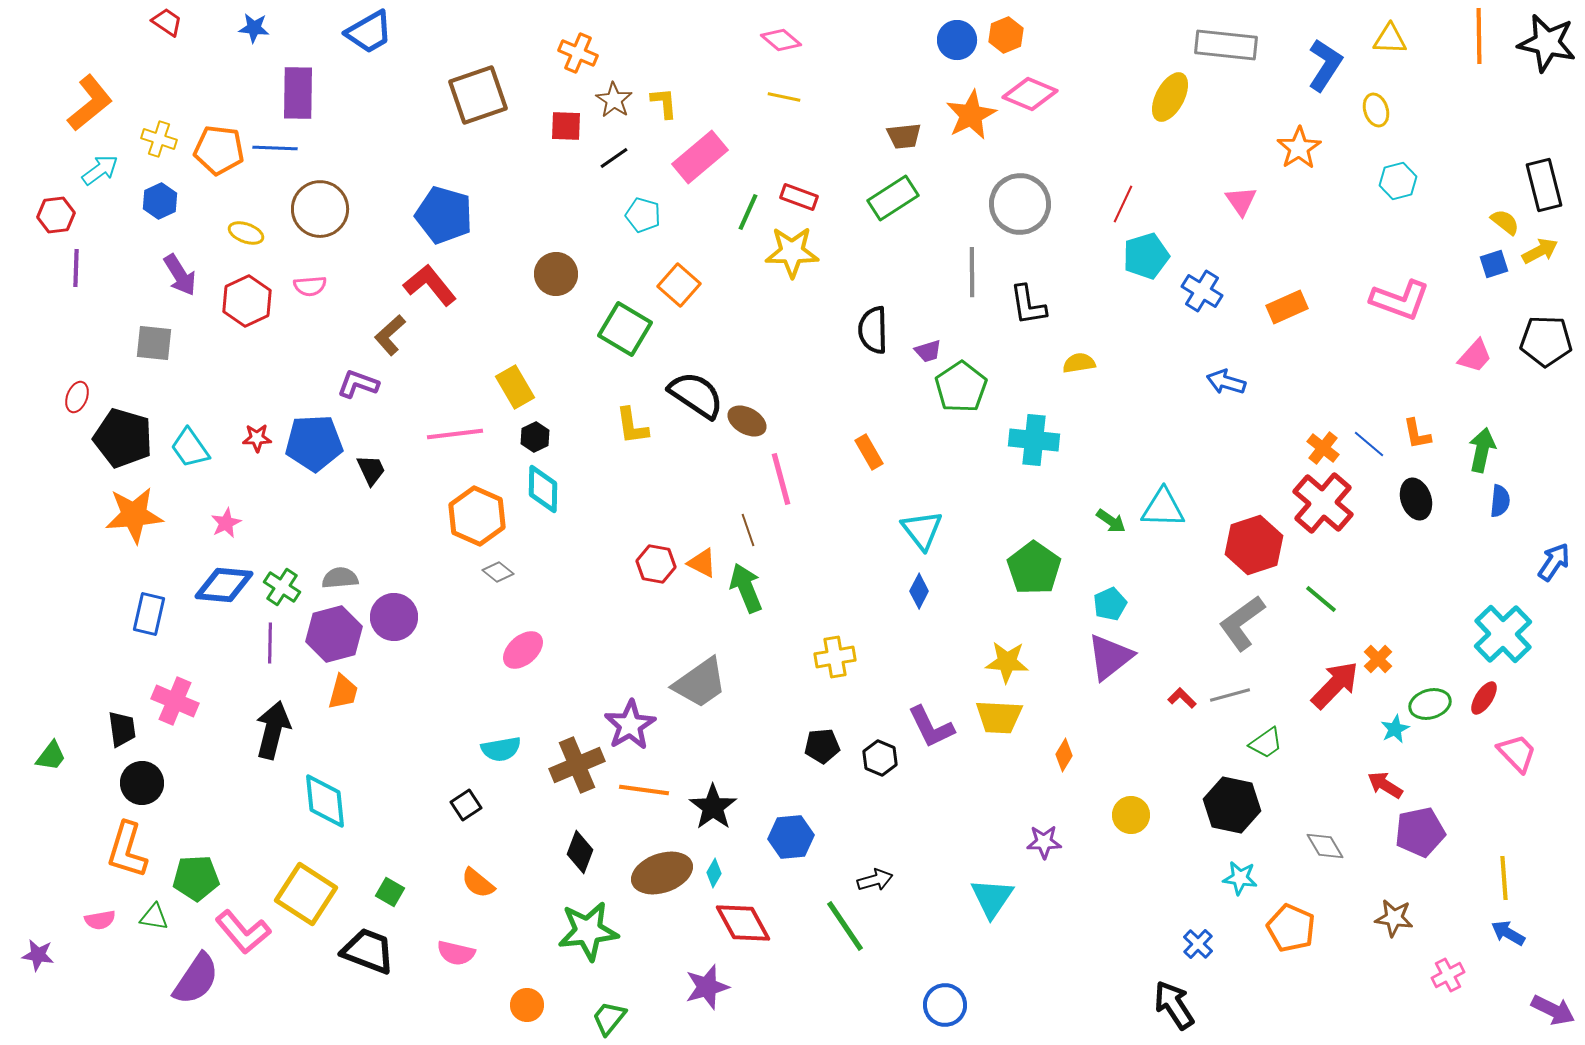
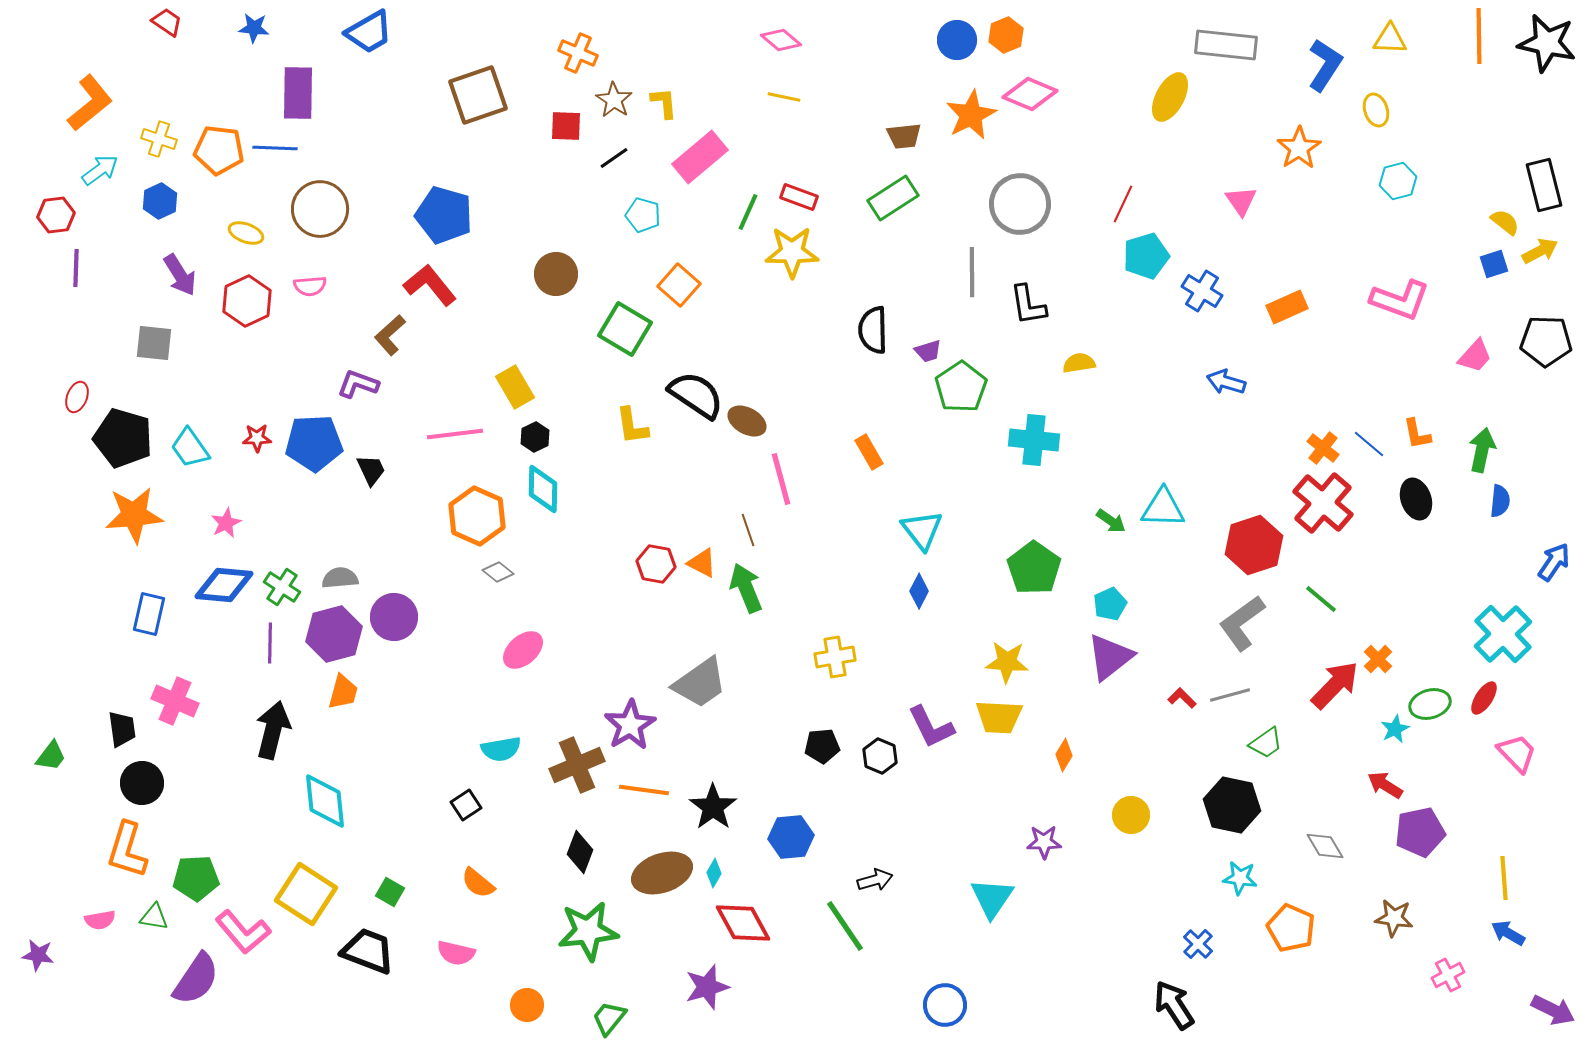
black hexagon at (880, 758): moved 2 px up
